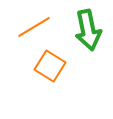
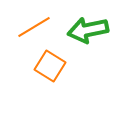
green arrow: rotated 90 degrees clockwise
